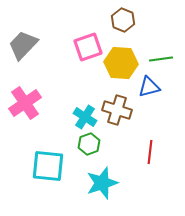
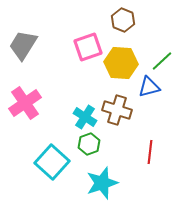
gray trapezoid: rotated 12 degrees counterclockwise
green line: moved 1 px right, 2 px down; rotated 35 degrees counterclockwise
cyan square: moved 4 px right, 4 px up; rotated 36 degrees clockwise
